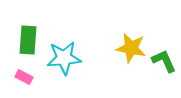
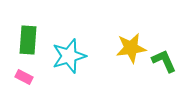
yellow star: rotated 20 degrees counterclockwise
cyan star: moved 5 px right, 2 px up; rotated 12 degrees counterclockwise
